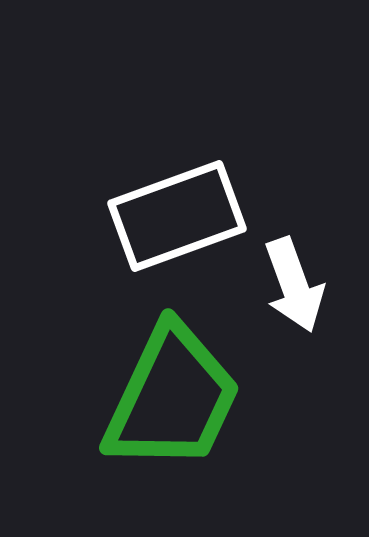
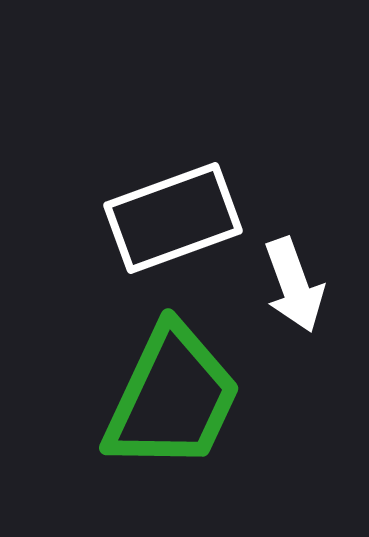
white rectangle: moved 4 px left, 2 px down
